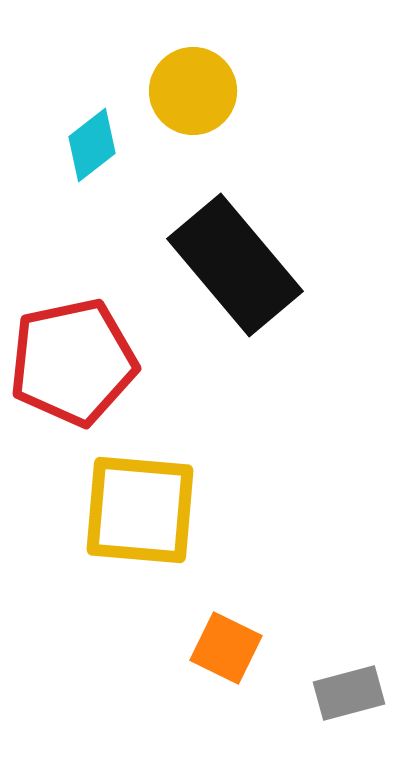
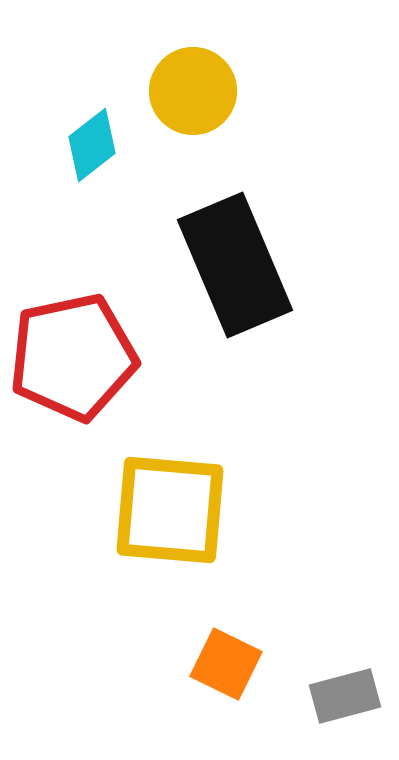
black rectangle: rotated 17 degrees clockwise
red pentagon: moved 5 px up
yellow square: moved 30 px right
orange square: moved 16 px down
gray rectangle: moved 4 px left, 3 px down
